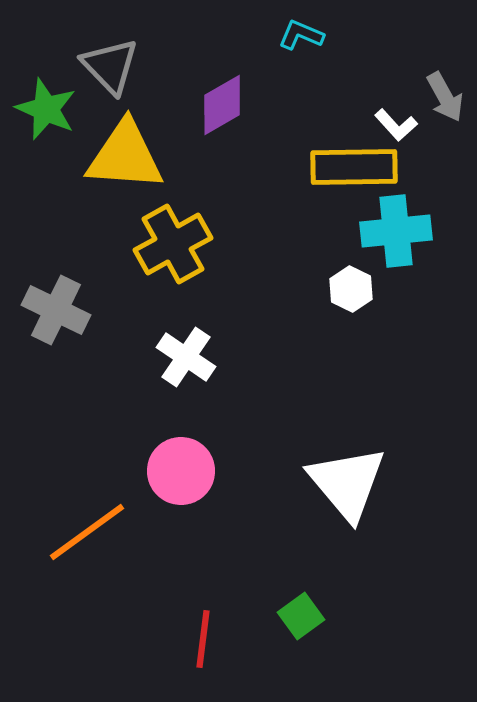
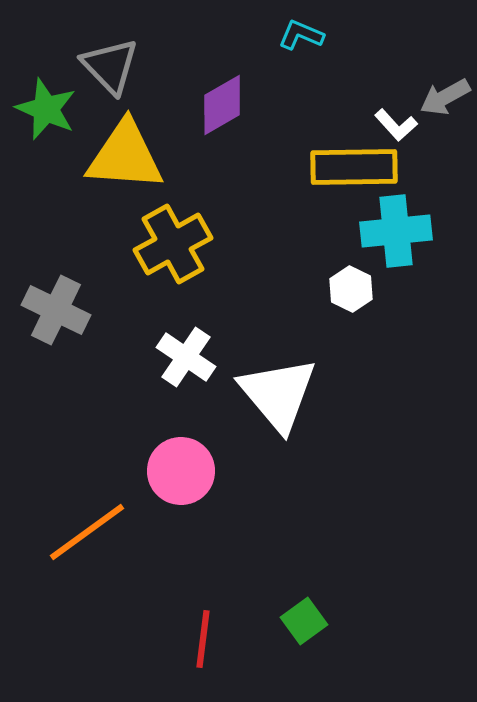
gray arrow: rotated 90 degrees clockwise
white triangle: moved 69 px left, 89 px up
green square: moved 3 px right, 5 px down
